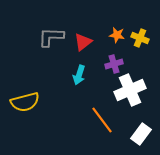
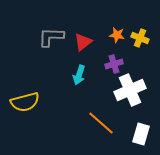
orange line: moved 1 px left, 3 px down; rotated 12 degrees counterclockwise
white rectangle: rotated 20 degrees counterclockwise
